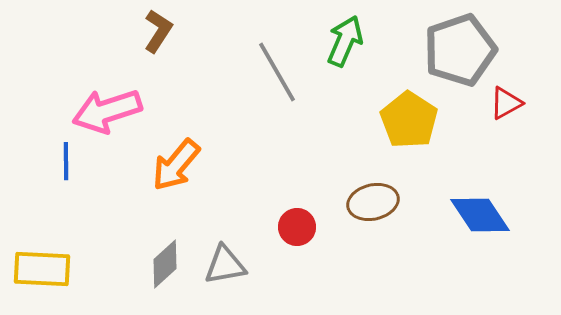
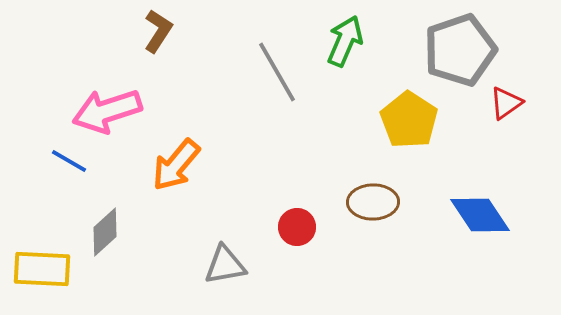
red triangle: rotated 6 degrees counterclockwise
blue line: moved 3 px right; rotated 60 degrees counterclockwise
brown ellipse: rotated 12 degrees clockwise
gray diamond: moved 60 px left, 32 px up
